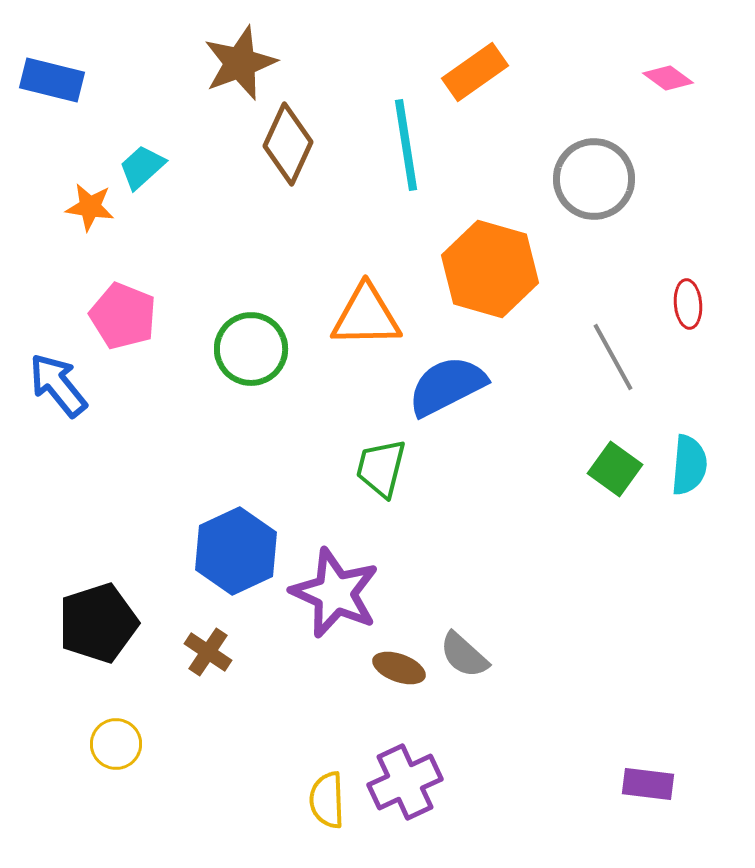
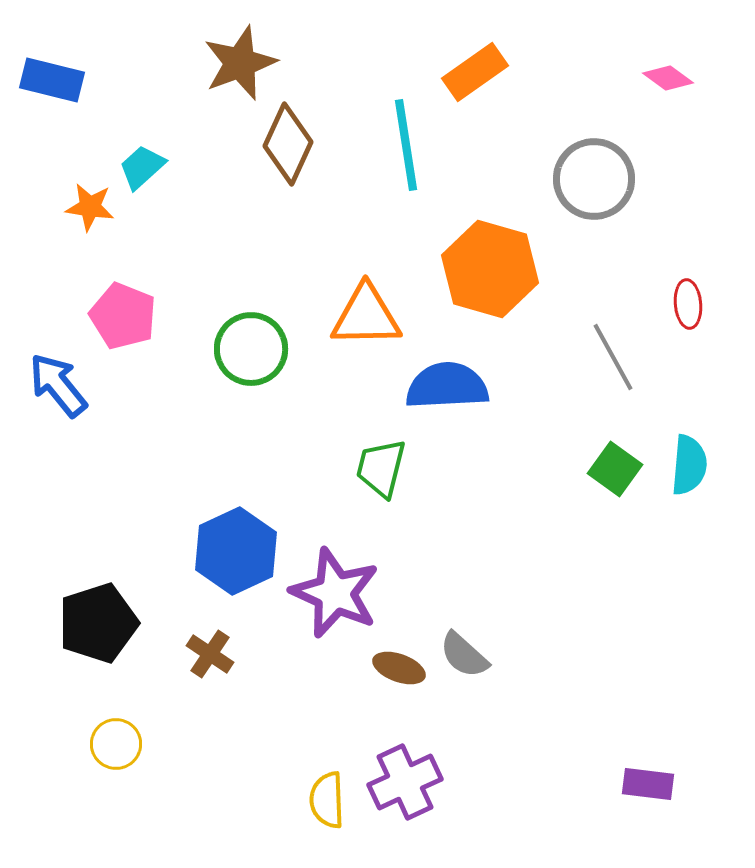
blue semicircle: rotated 24 degrees clockwise
brown cross: moved 2 px right, 2 px down
